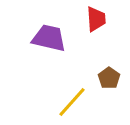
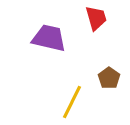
red trapezoid: moved 1 px up; rotated 12 degrees counterclockwise
yellow line: rotated 16 degrees counterclockwise
